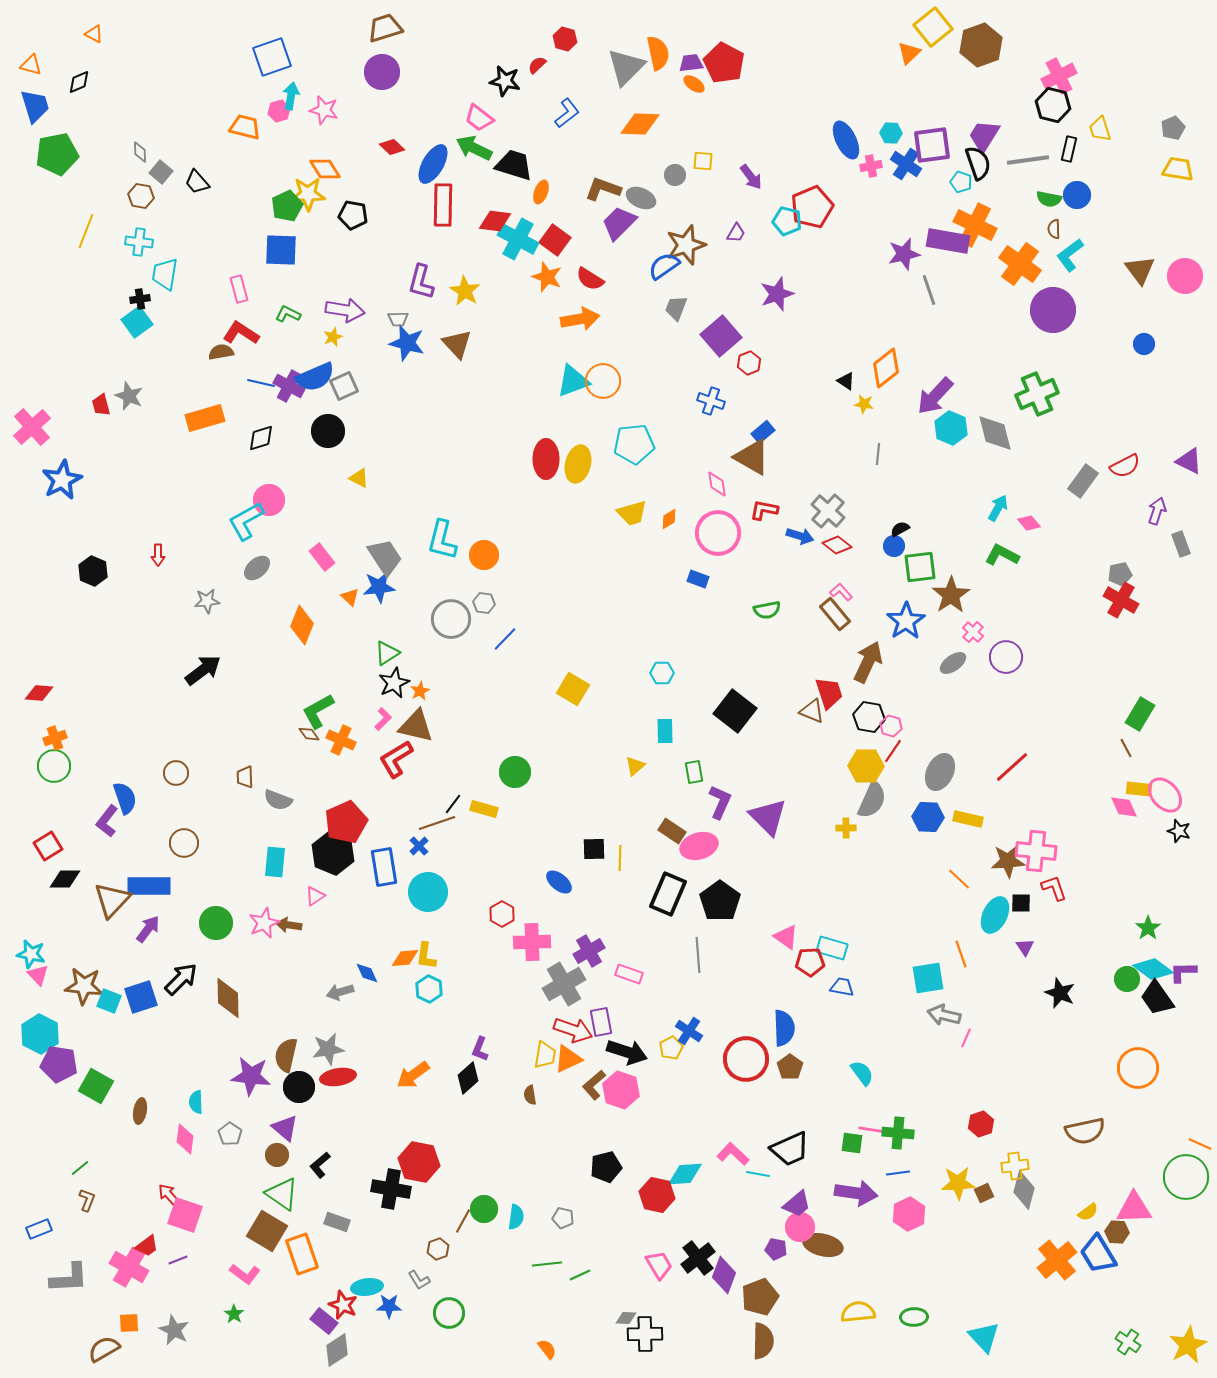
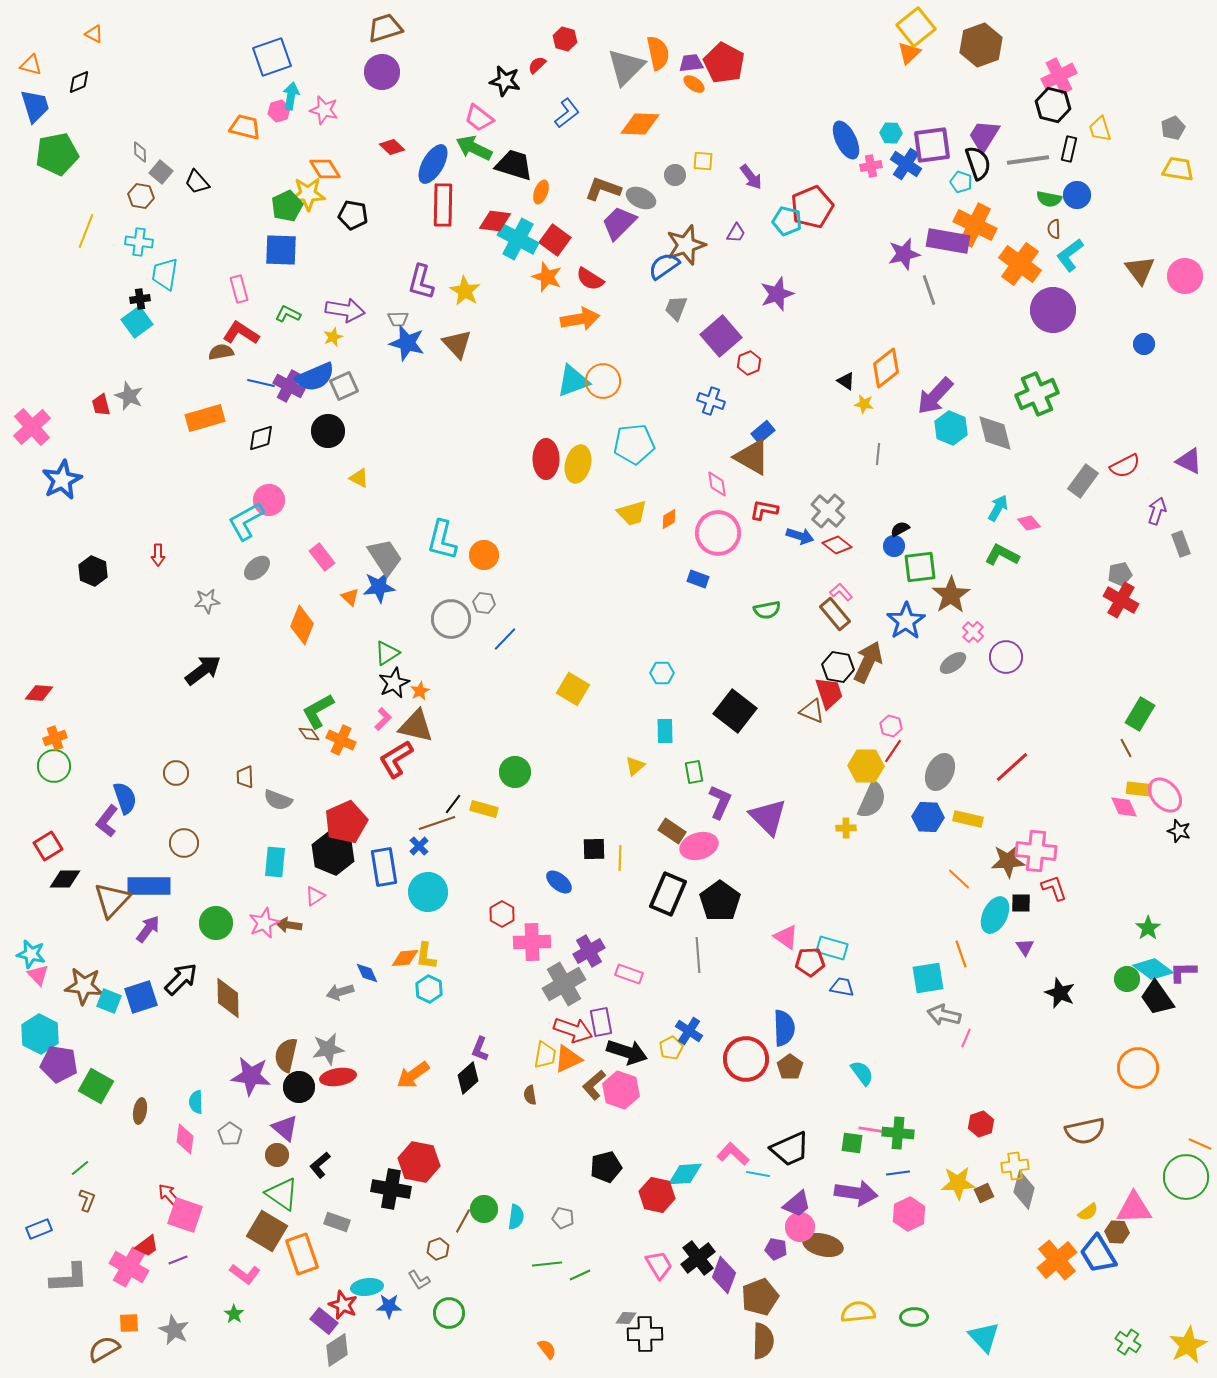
yellow square at (933, 27): moved 17 px left
black hexagon at (869, 717): moved 31 px left, 50 px up
